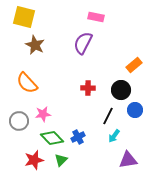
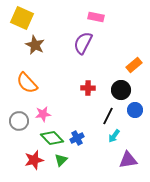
yellow square: moved 2 px left, 1 px down; rotated 10 degrees clockwise
blue cross: moved 1 px left, 1 px down
